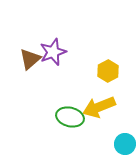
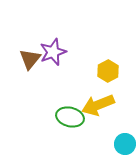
brown triangle: rotated 10 degrees counterclockwise
yellow arrow: moved 1 px left, 2 px up
